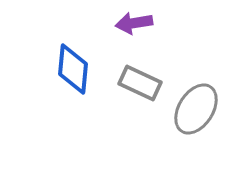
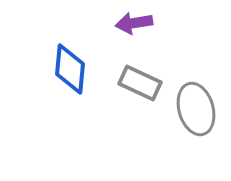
blue diamond: moved 3 px left
gray ellipse: rotated 48 degrees counterclockwise
